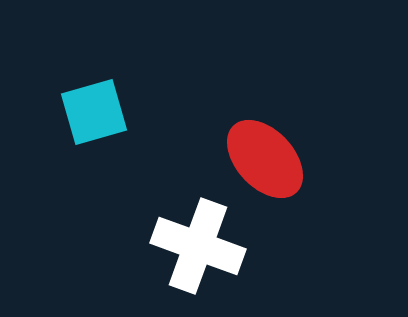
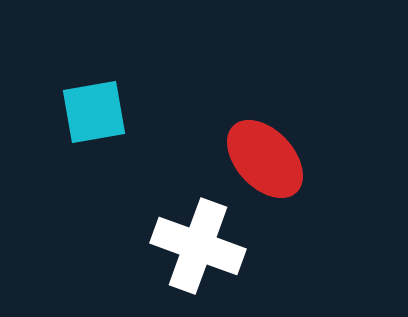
cyan square: rotated 6 degrees clockwise
